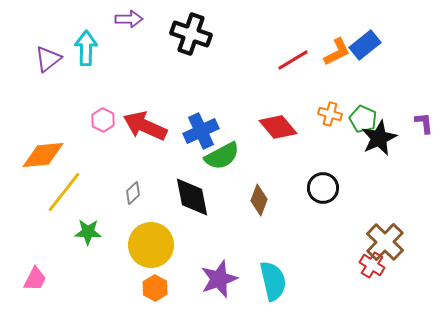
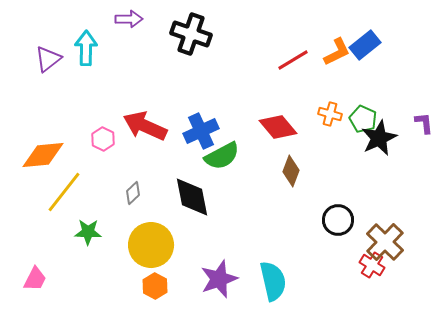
pink hexagon: moved 19 px down
black circle: moved 15 px right, 32 px down
brown diamond: moved 32 px right, 29 px up
orange hexagon: moved 2 px up
